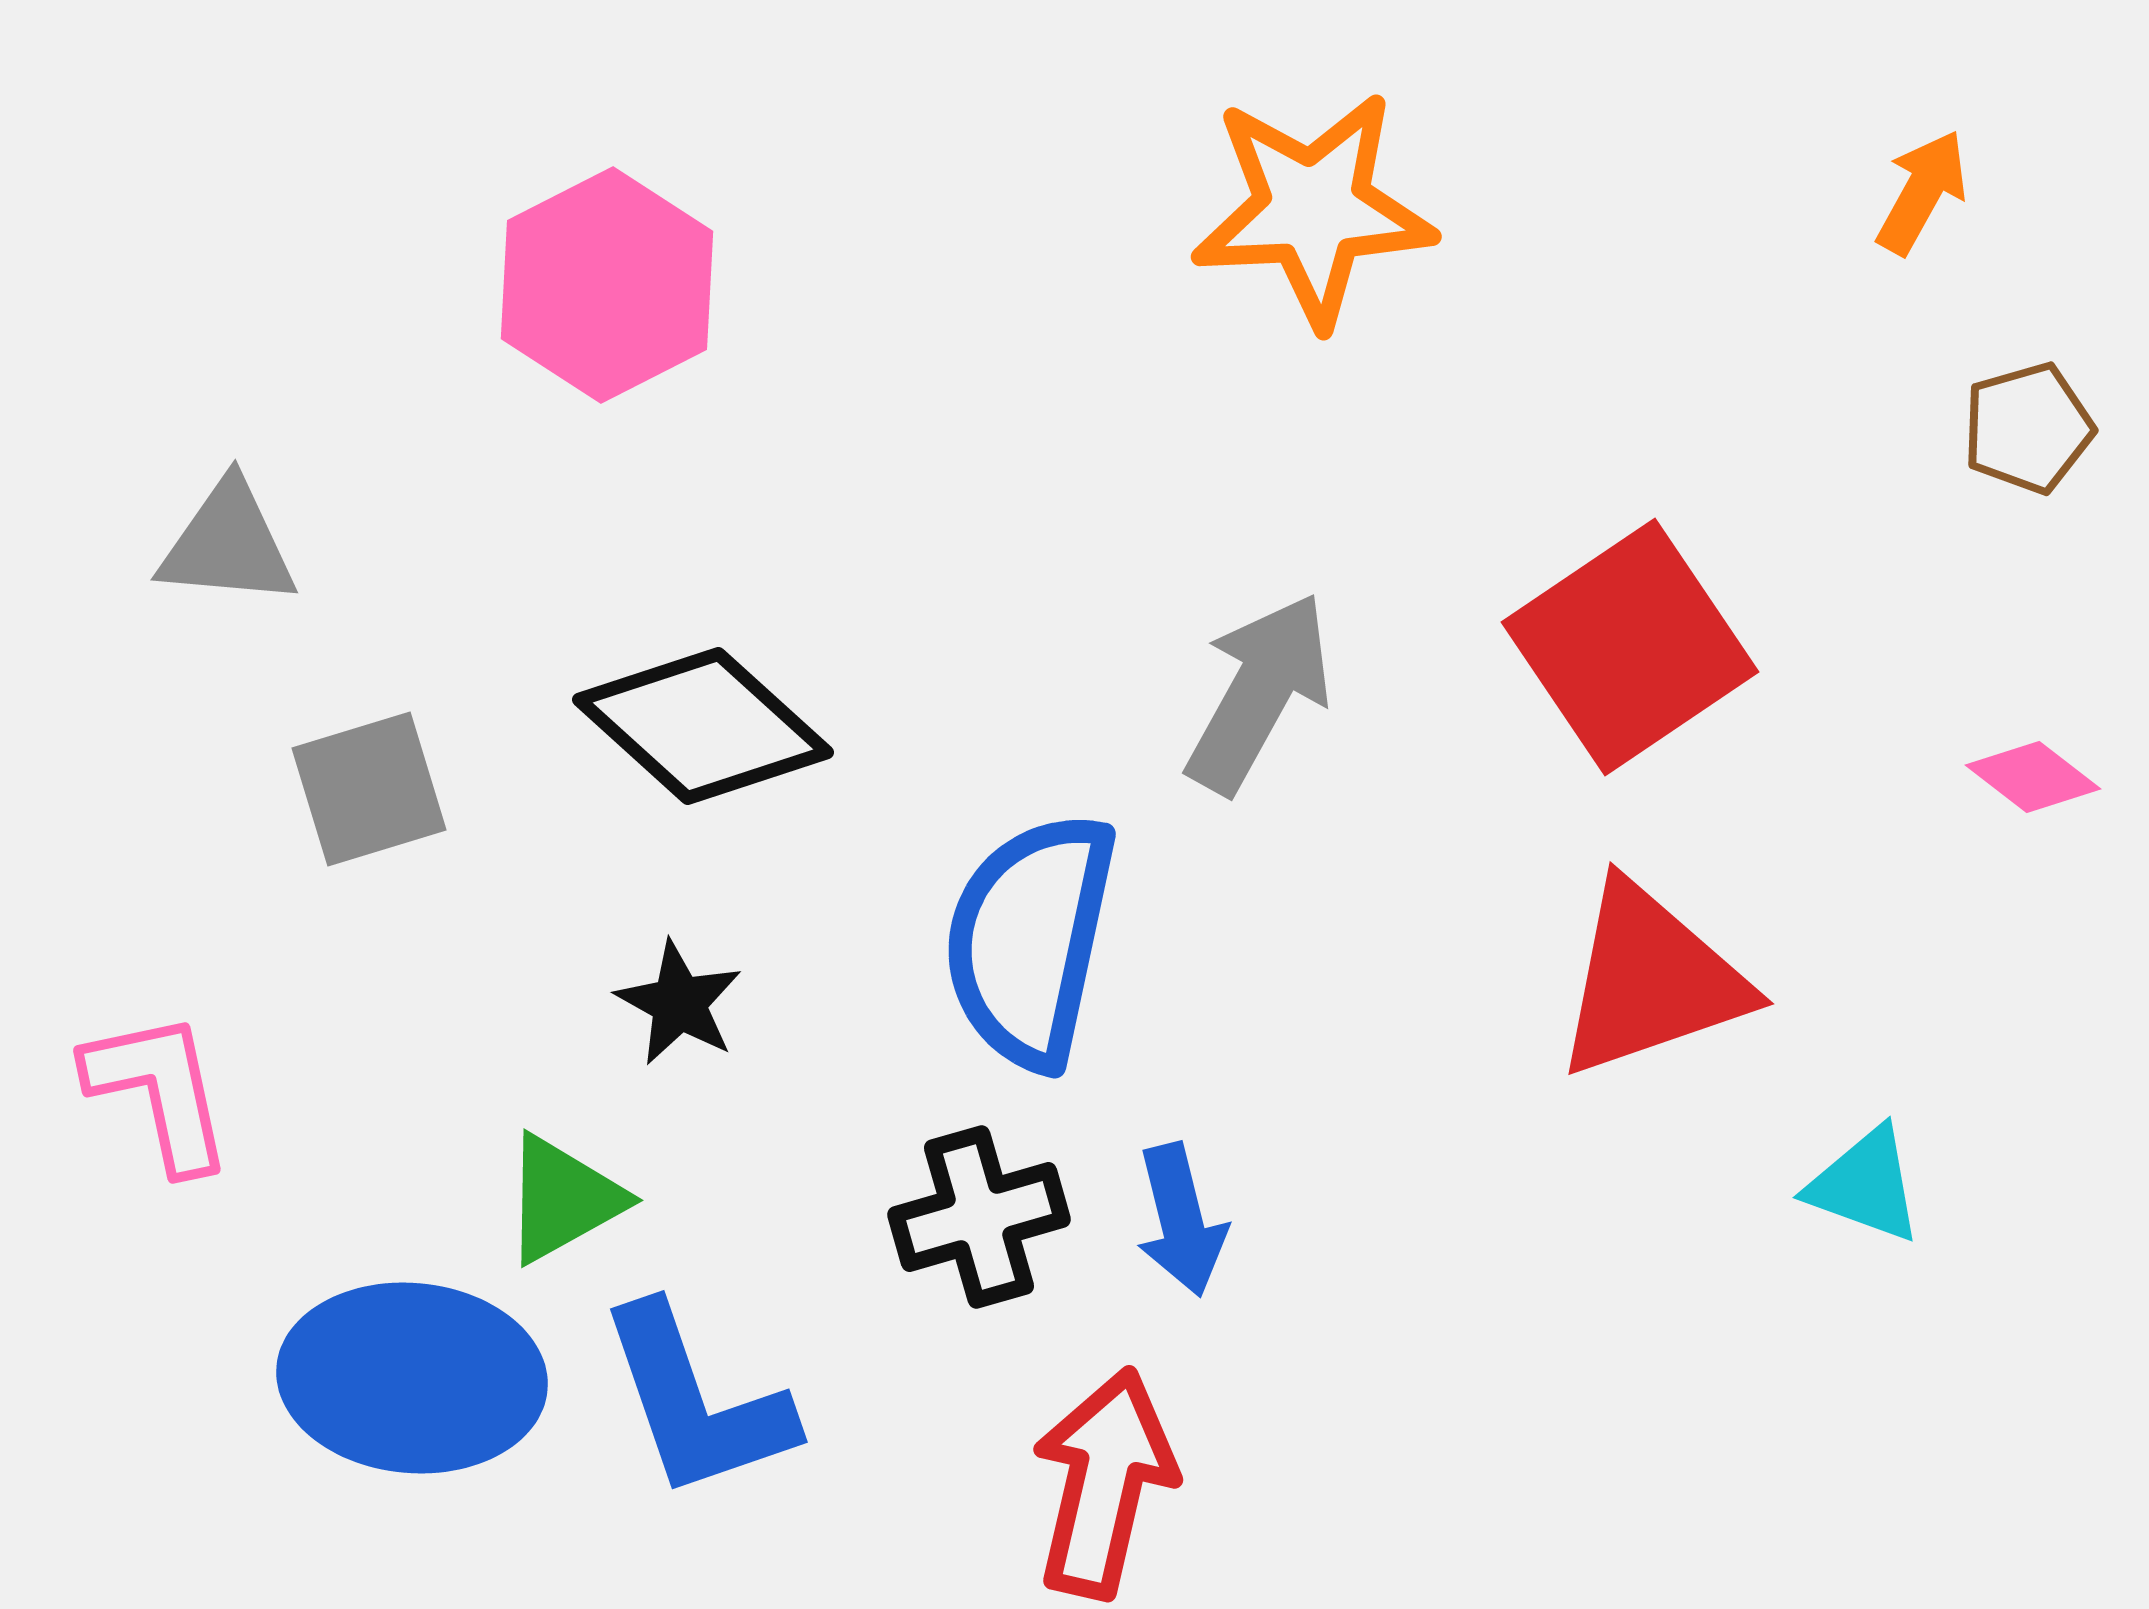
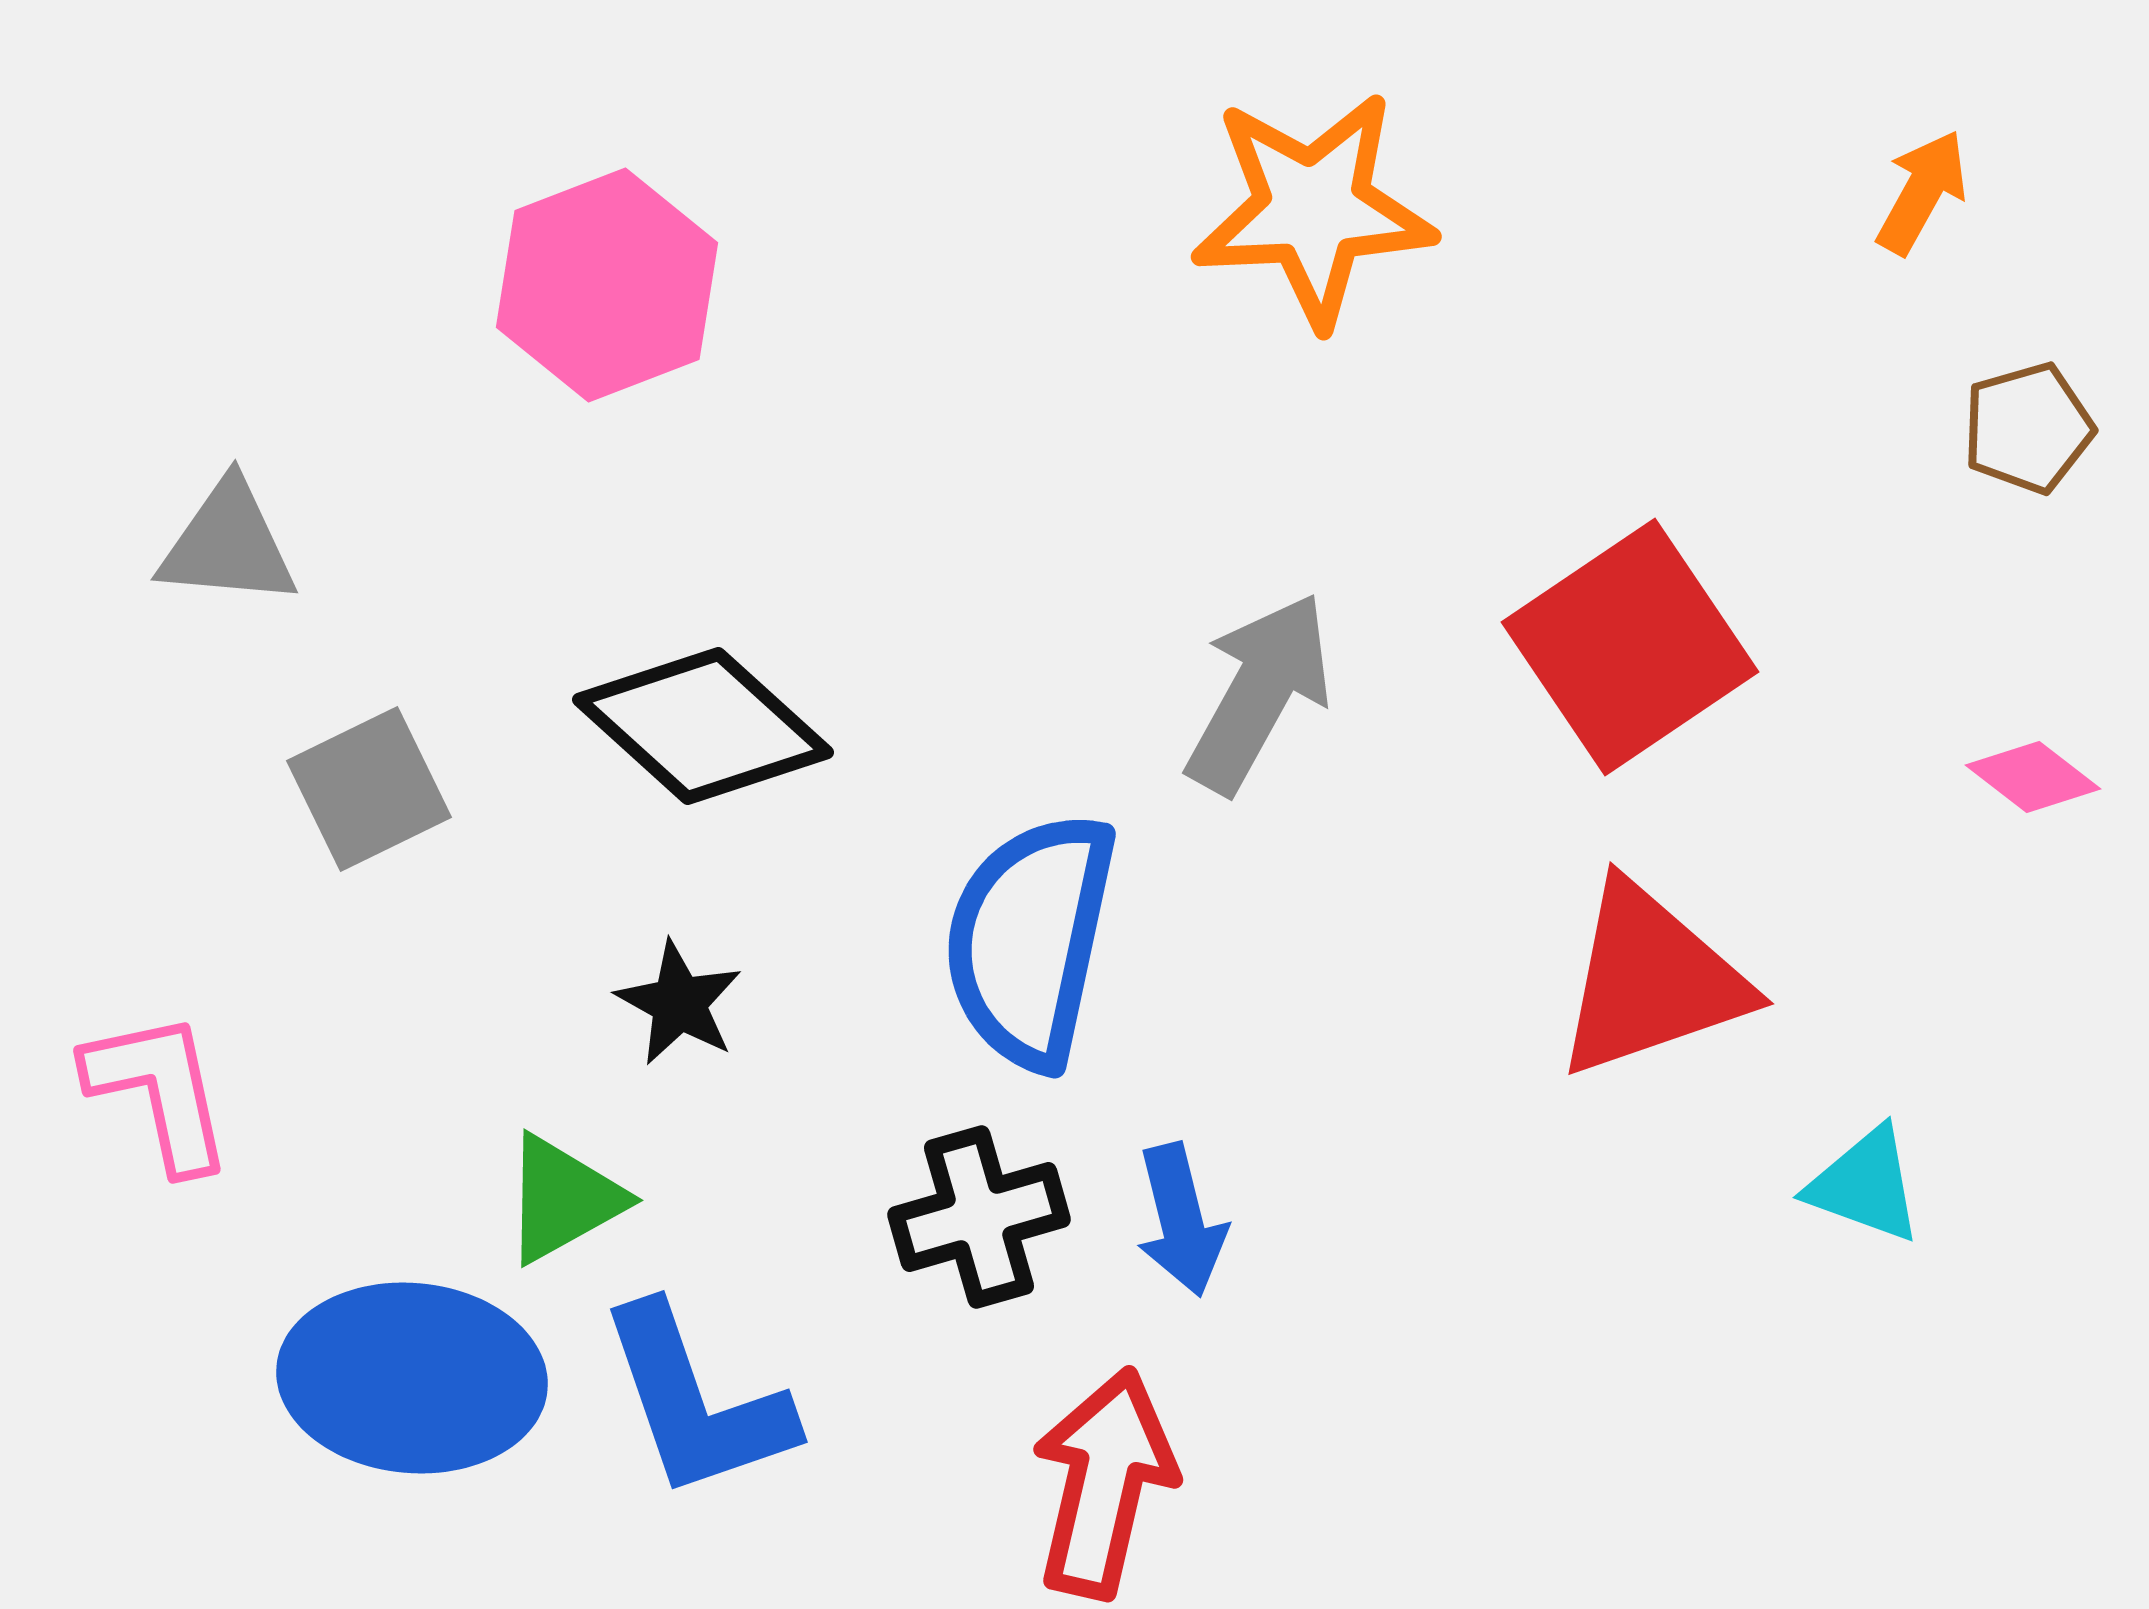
pink hexagon: rotated 6 degrees clockwise
gray square: rotated 9 degrees counterclockwise
